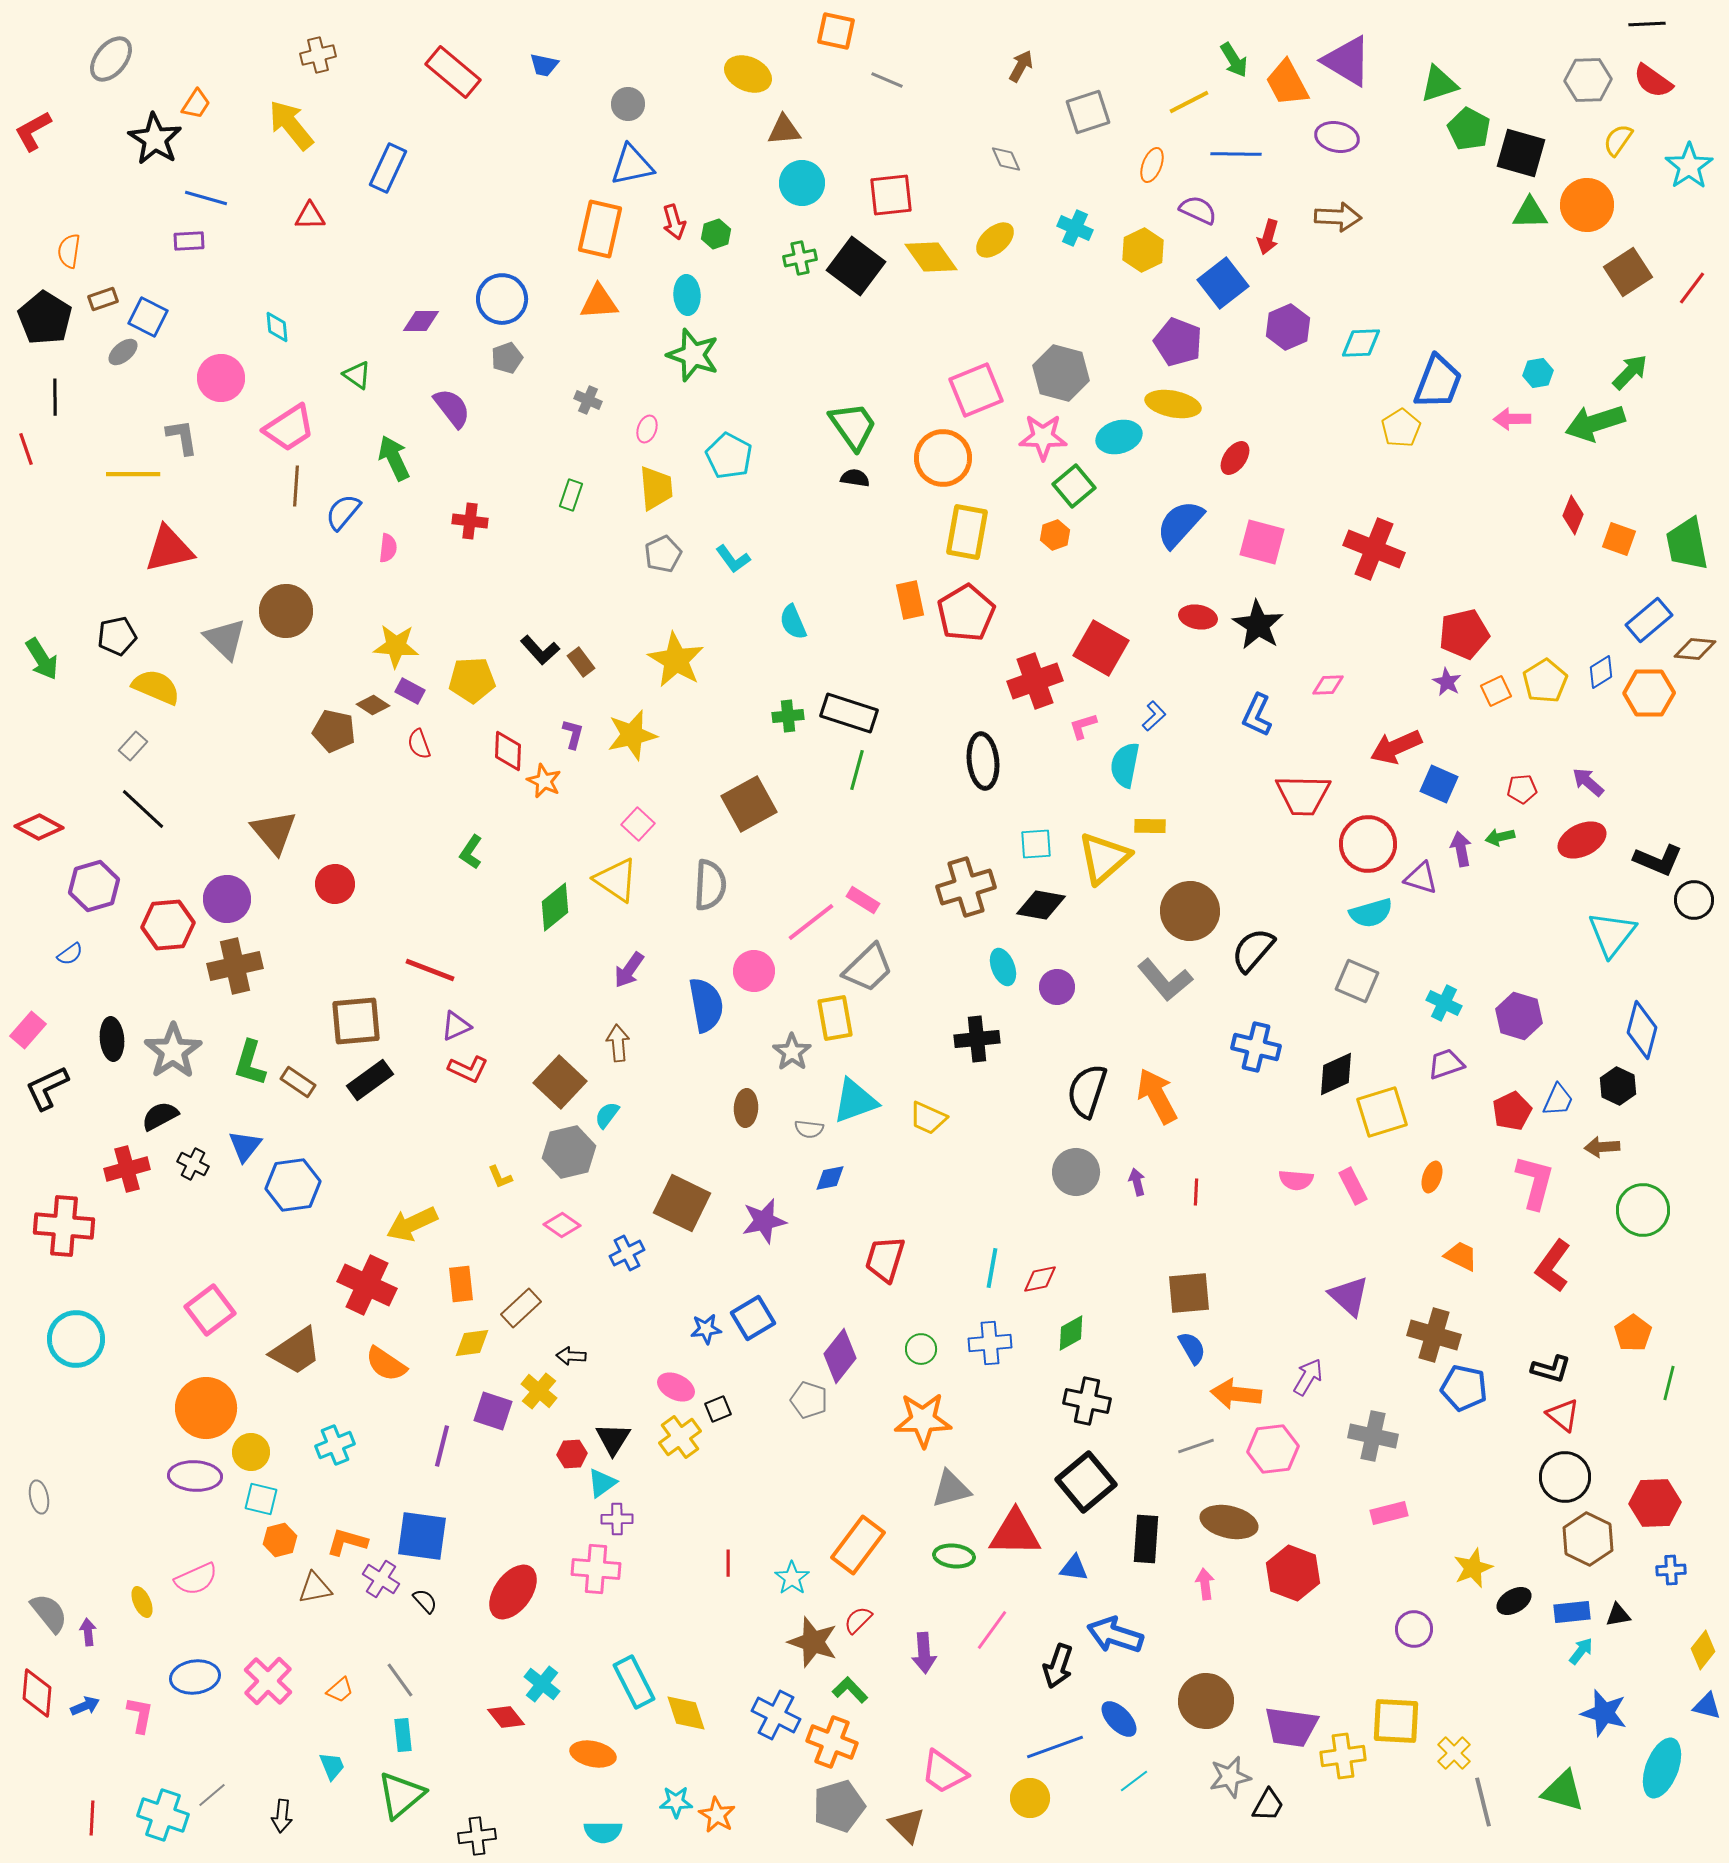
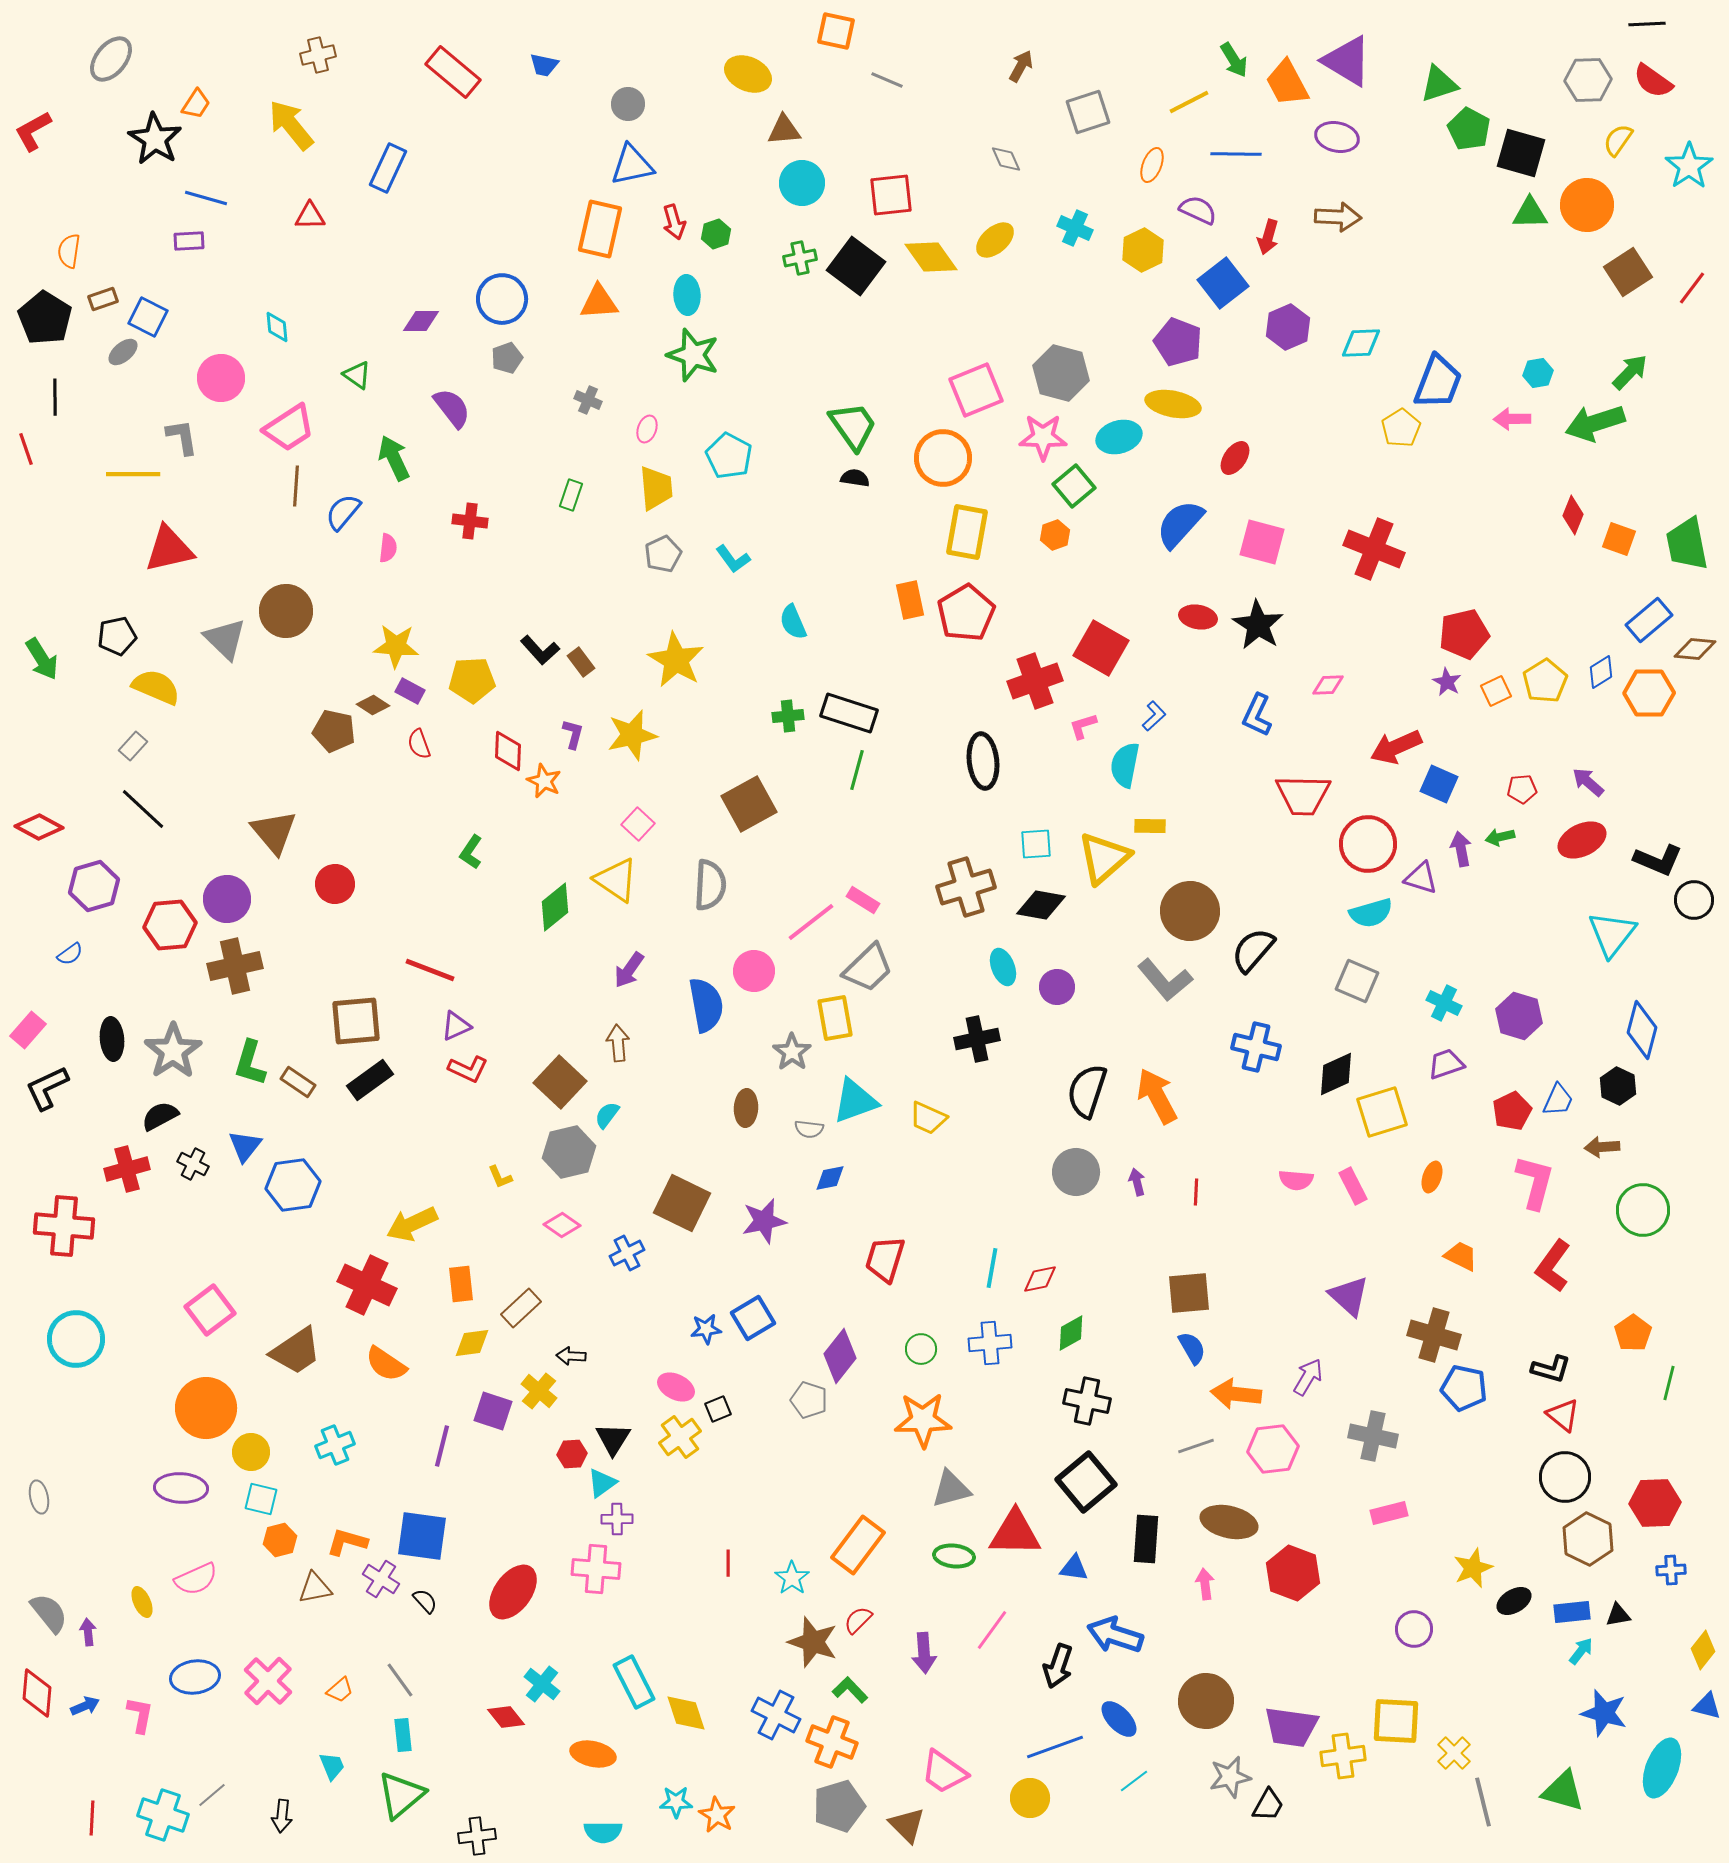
red hexagon at (168, 925): moved 2 px right
black cross at (977, 1039): rotated 6 degrees counterclockwise
purple ellipse at (195, 1476): moved 14 px left, 12 px down
